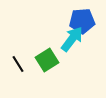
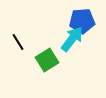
black line: moved 22 px up
